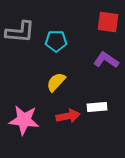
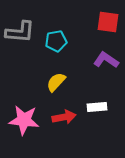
cyan pentagon: rotated 10 degrees counterclockwise
red arrow: moved 4 px left, 1 px down
